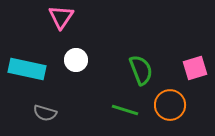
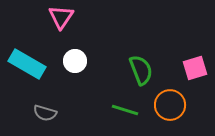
white circle: moved 1 px left, 1 px down
cyan rectangle: moved 5 px up; rotated 18 degrees clockwise
